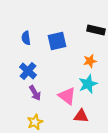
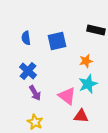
orange star: moved 4 px left
yellow star: rotated 21 degrees counterclockwise
